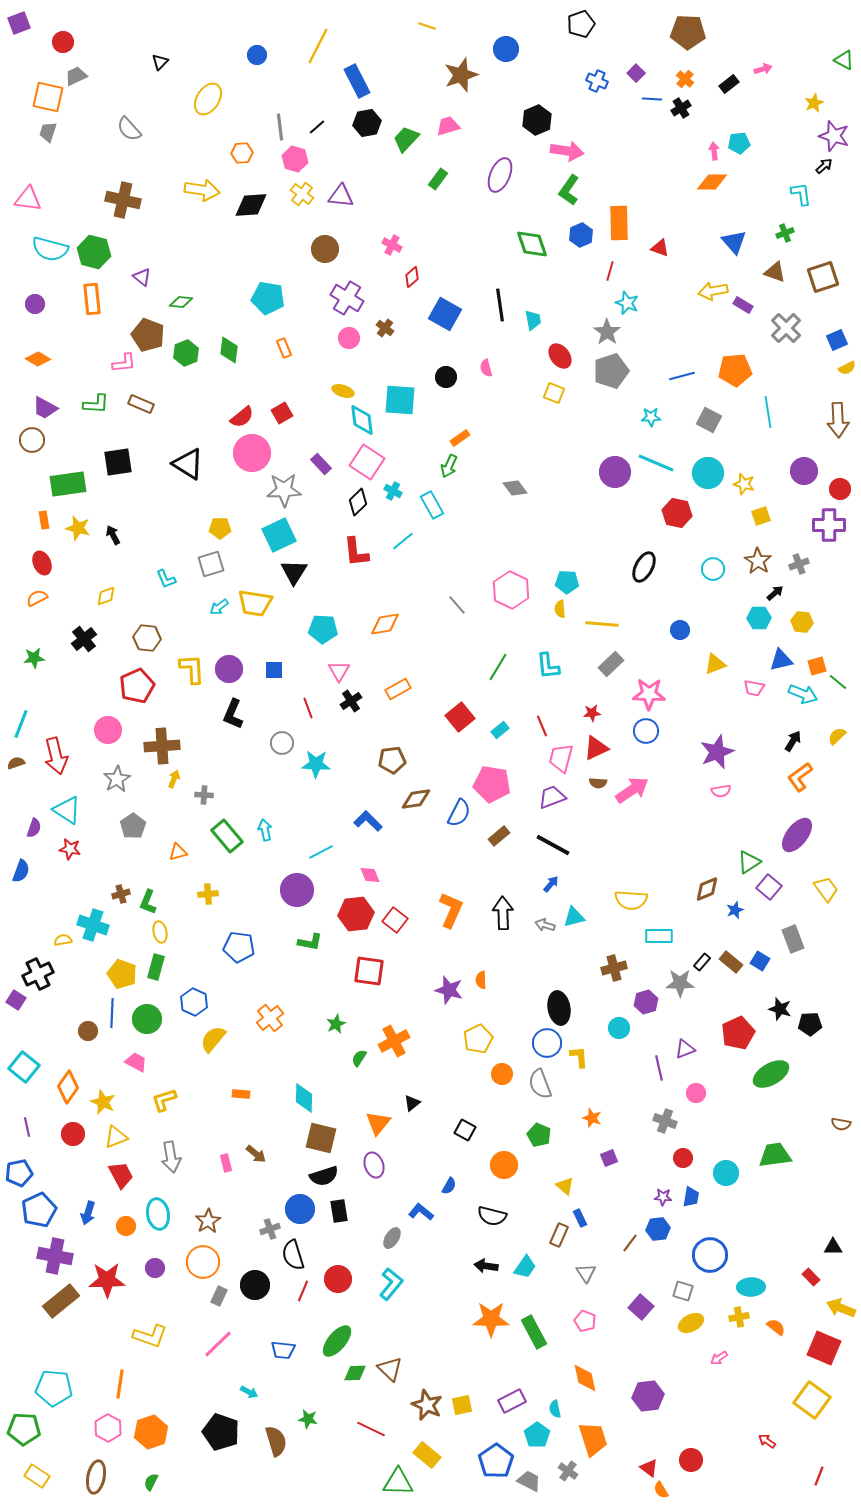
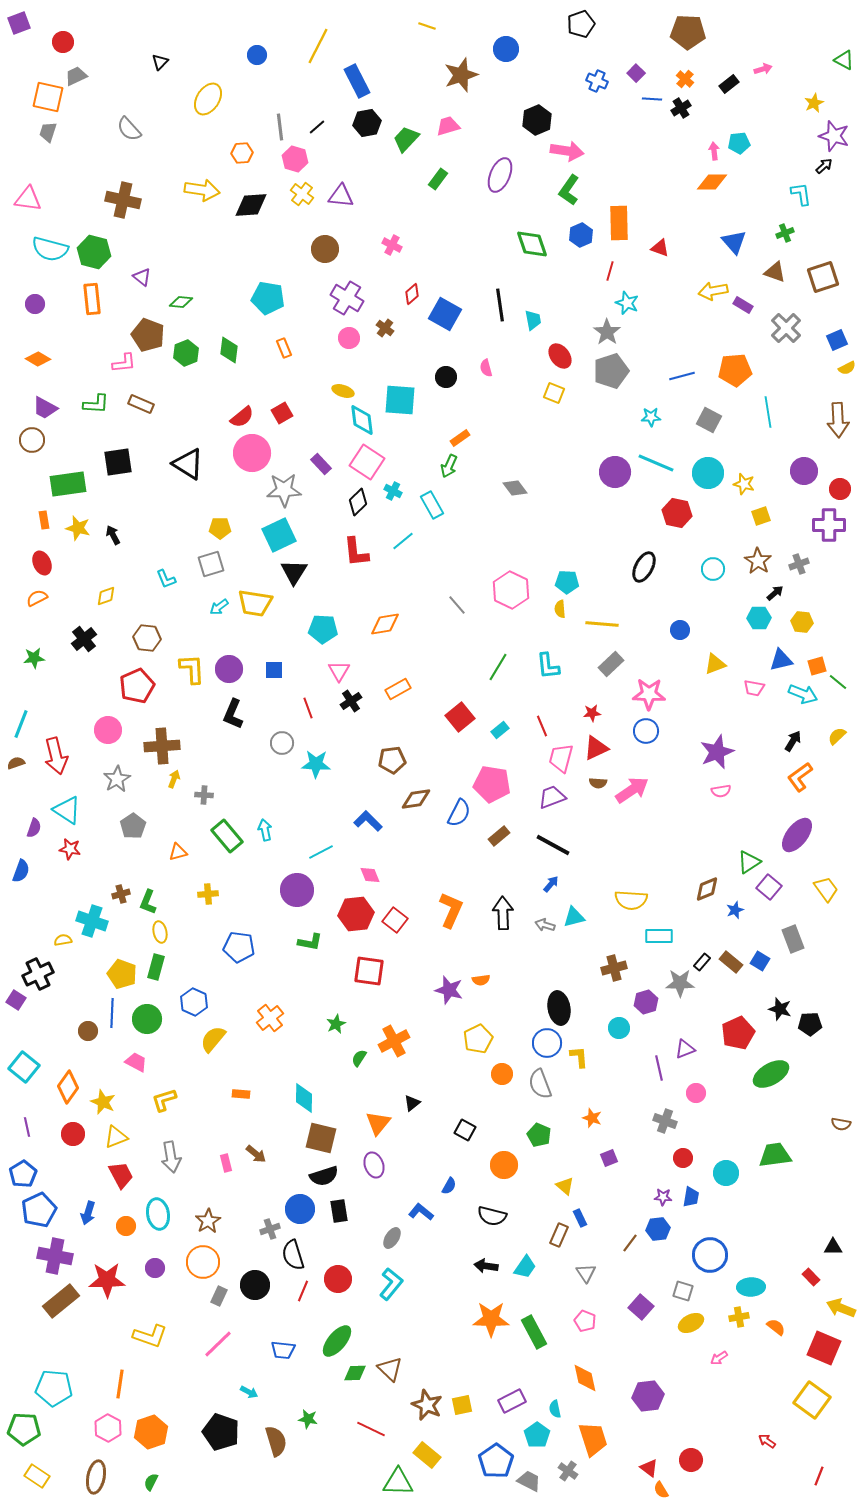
red diamond at (412, 277): moved 17 px down
cyan cross at (93, 925): moved 1 px left, 4 px up
orange semicircle at (481, 980): rotated 96 degrees counterclockwise
blue pentagon at (19, 1173): moved 4 px right, 1 px down; rotated 20 degrees counterclockwise
